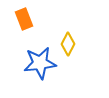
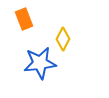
yellow diamond: moved 5 px left, 5 px up
